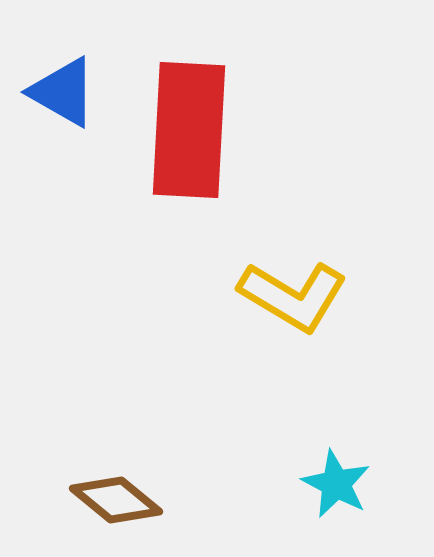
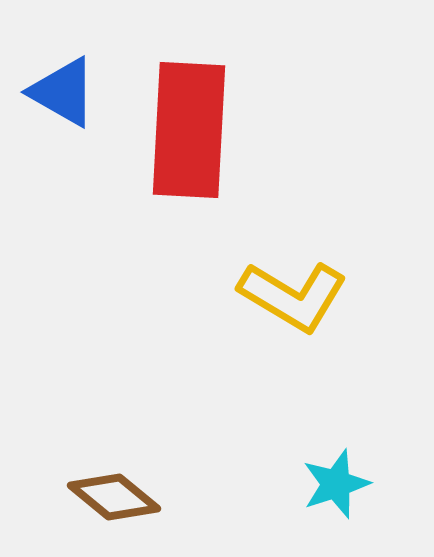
cyan star: rotated 26 degrees clockwise
brown diamond: moved 2 px left, 3 px up
